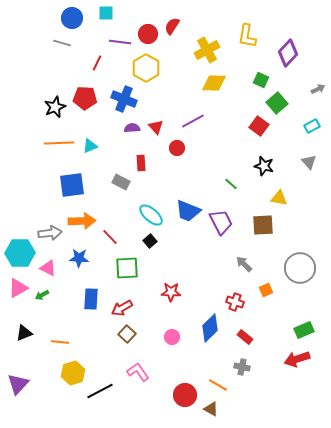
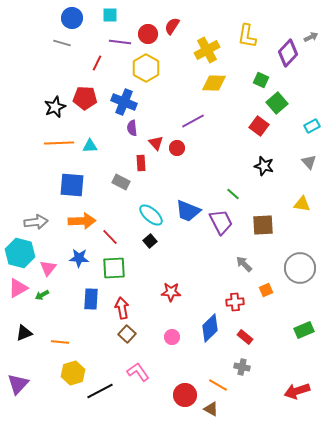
cyan square at (106, 13): moved 4 px right, 2 px down
gray arrow at (318, 89): moved 7 px left, 52 px up
blue cross at (124, 99): moved 3 px down
red triangle at (156, 127): moved 16 px down
purple semicircle at (132, 128): rotated 91 degrees counterclockwise
cyan triangle at (90, 146): rotated 21 degrees clockwise
green line at (231, 184): moved 2 px right, 10 px down
blue square at (72, 185): rotated 12 degrees clockwise
yellow triangle at (279, 198): moved 23 px right, 6 px down
gray arrow at (50, 233): moved 14 px left, 11 px up
cyan hexagon at (20, 253): rotated 16 degrees clockwise
pink triangle at (48, 268): rotated 42 degrees clockwise
green square at (127, 268): moved 13 px left
red cross at (235, 302): rotated 24 degrees counterclockwise
red arrow at (122, 308): rotated 110 degrees clockwise
red arrow at (297, 359): moved 32 px down
